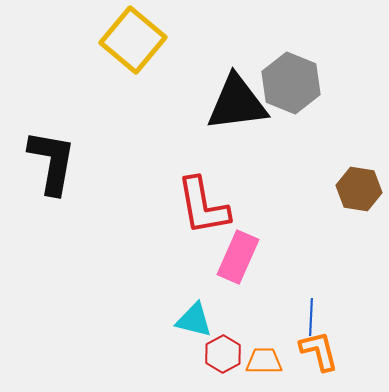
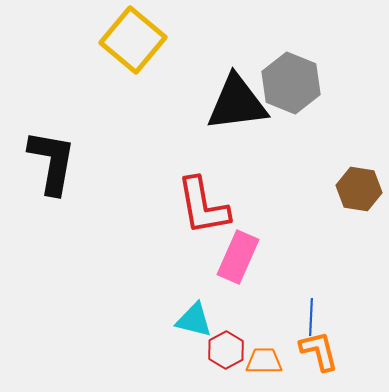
red hexagon: moved 3 px right, 4 px up
